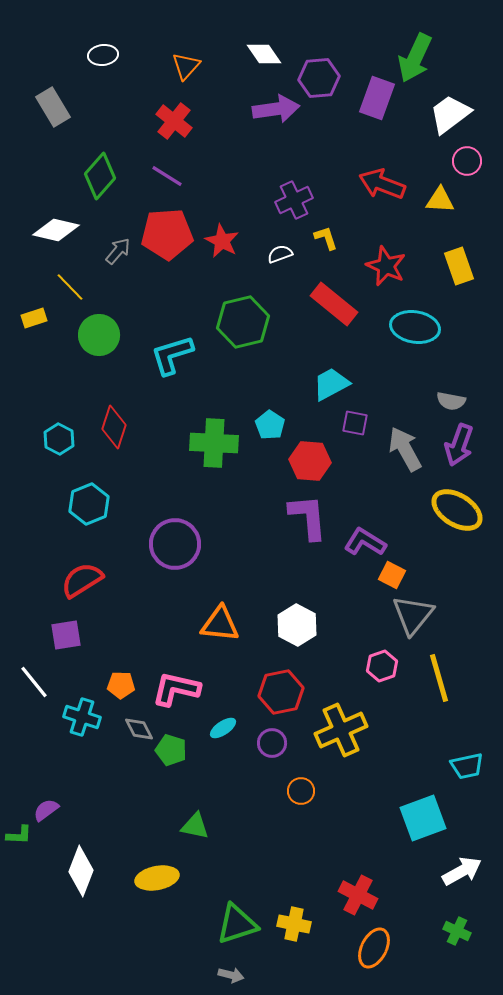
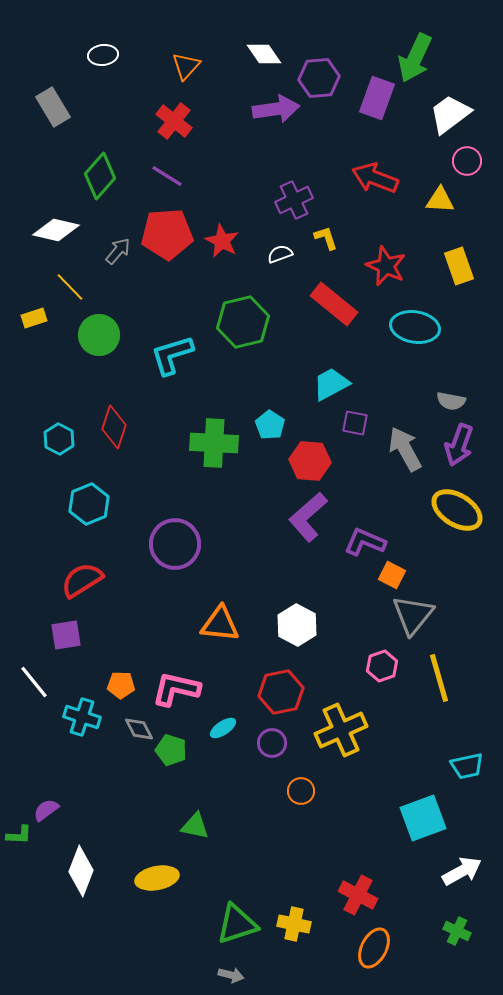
red arrow at (382, 184): moved 7 px left, 6 px up
purple L-shape at (308, 517): rotated 126 degrees counterclockwise
purple L-shape at (365, 542): rotated 9 degrees counterclockwise
